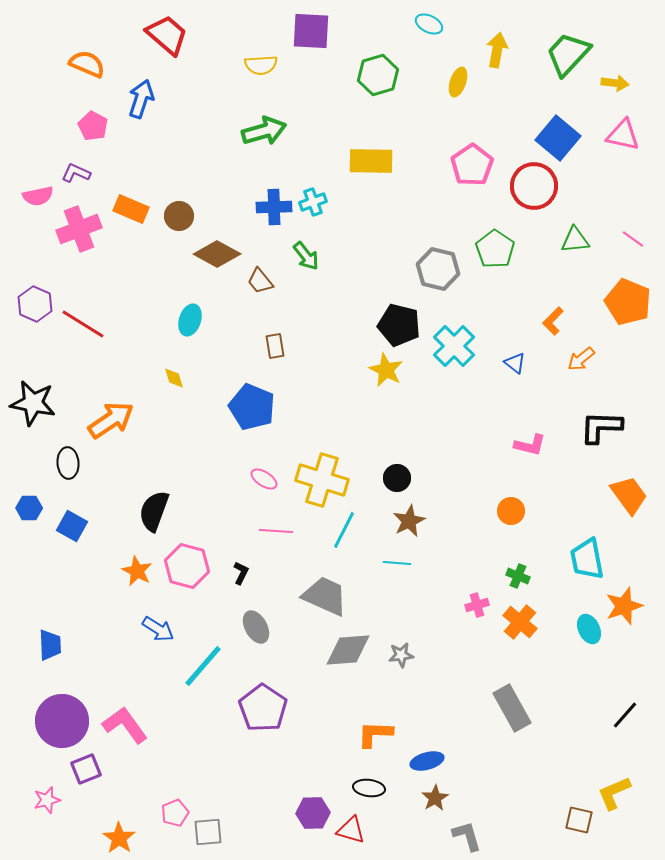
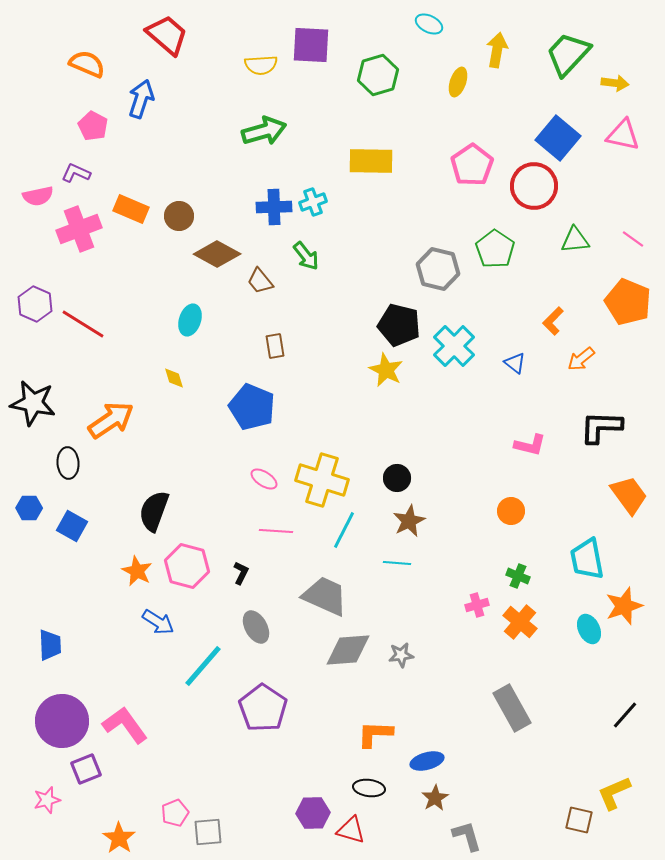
purple square at (311, 31): moved 14 px down
blue arrow at (158, 629): moved 7 px up
